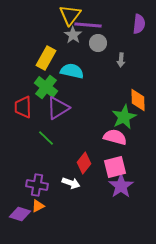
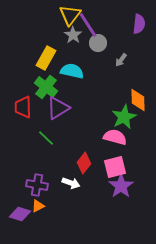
purple line: rotated 52 degrees clockwise
gray arrow: rotated 32 degrees clockwise
